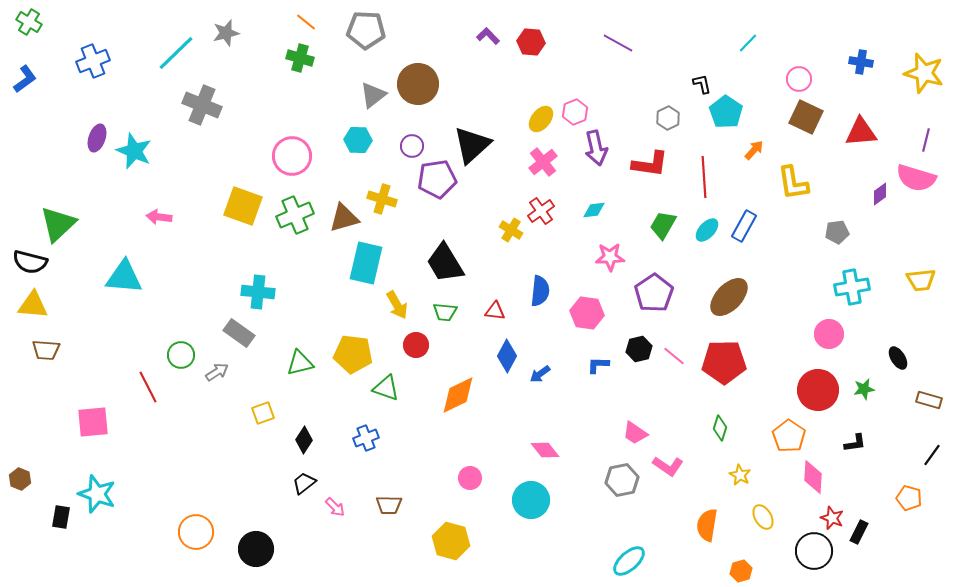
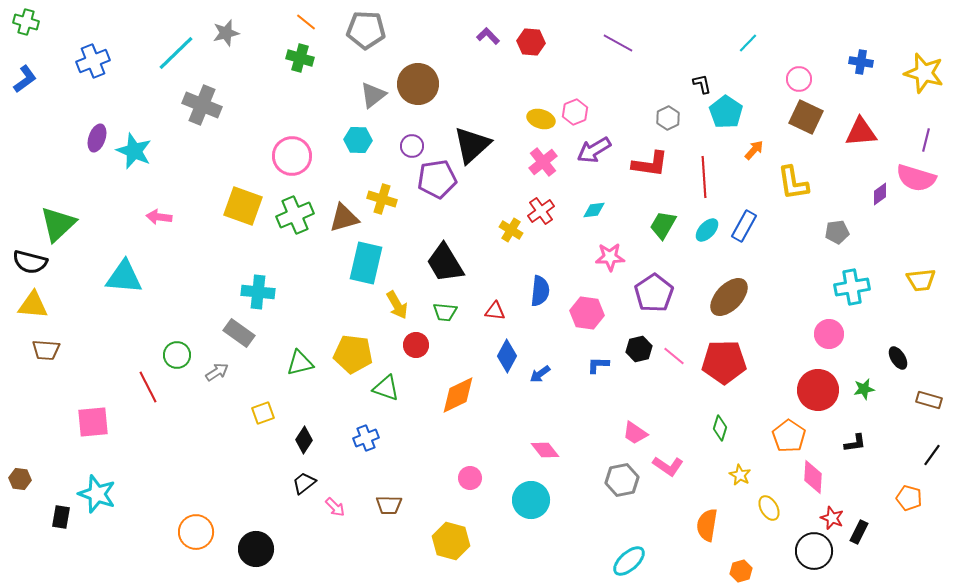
green cross at (29, 22): moved 3 px left; rotated 15 degrees counterclockwise
yellow ellipse at (541, 119): rotated 68 degrees clockwise
purple arrow at (596, 148): moved 2 px left, 2 px down; rotated 72 degrees clockwise
green circle at (181, 355): moved 4 px left
brown hexagon at (20, 479): rotated 15 degrees counterclockwise
yellow ellipse at (763, 517): moved 6 px right, 9 px up
